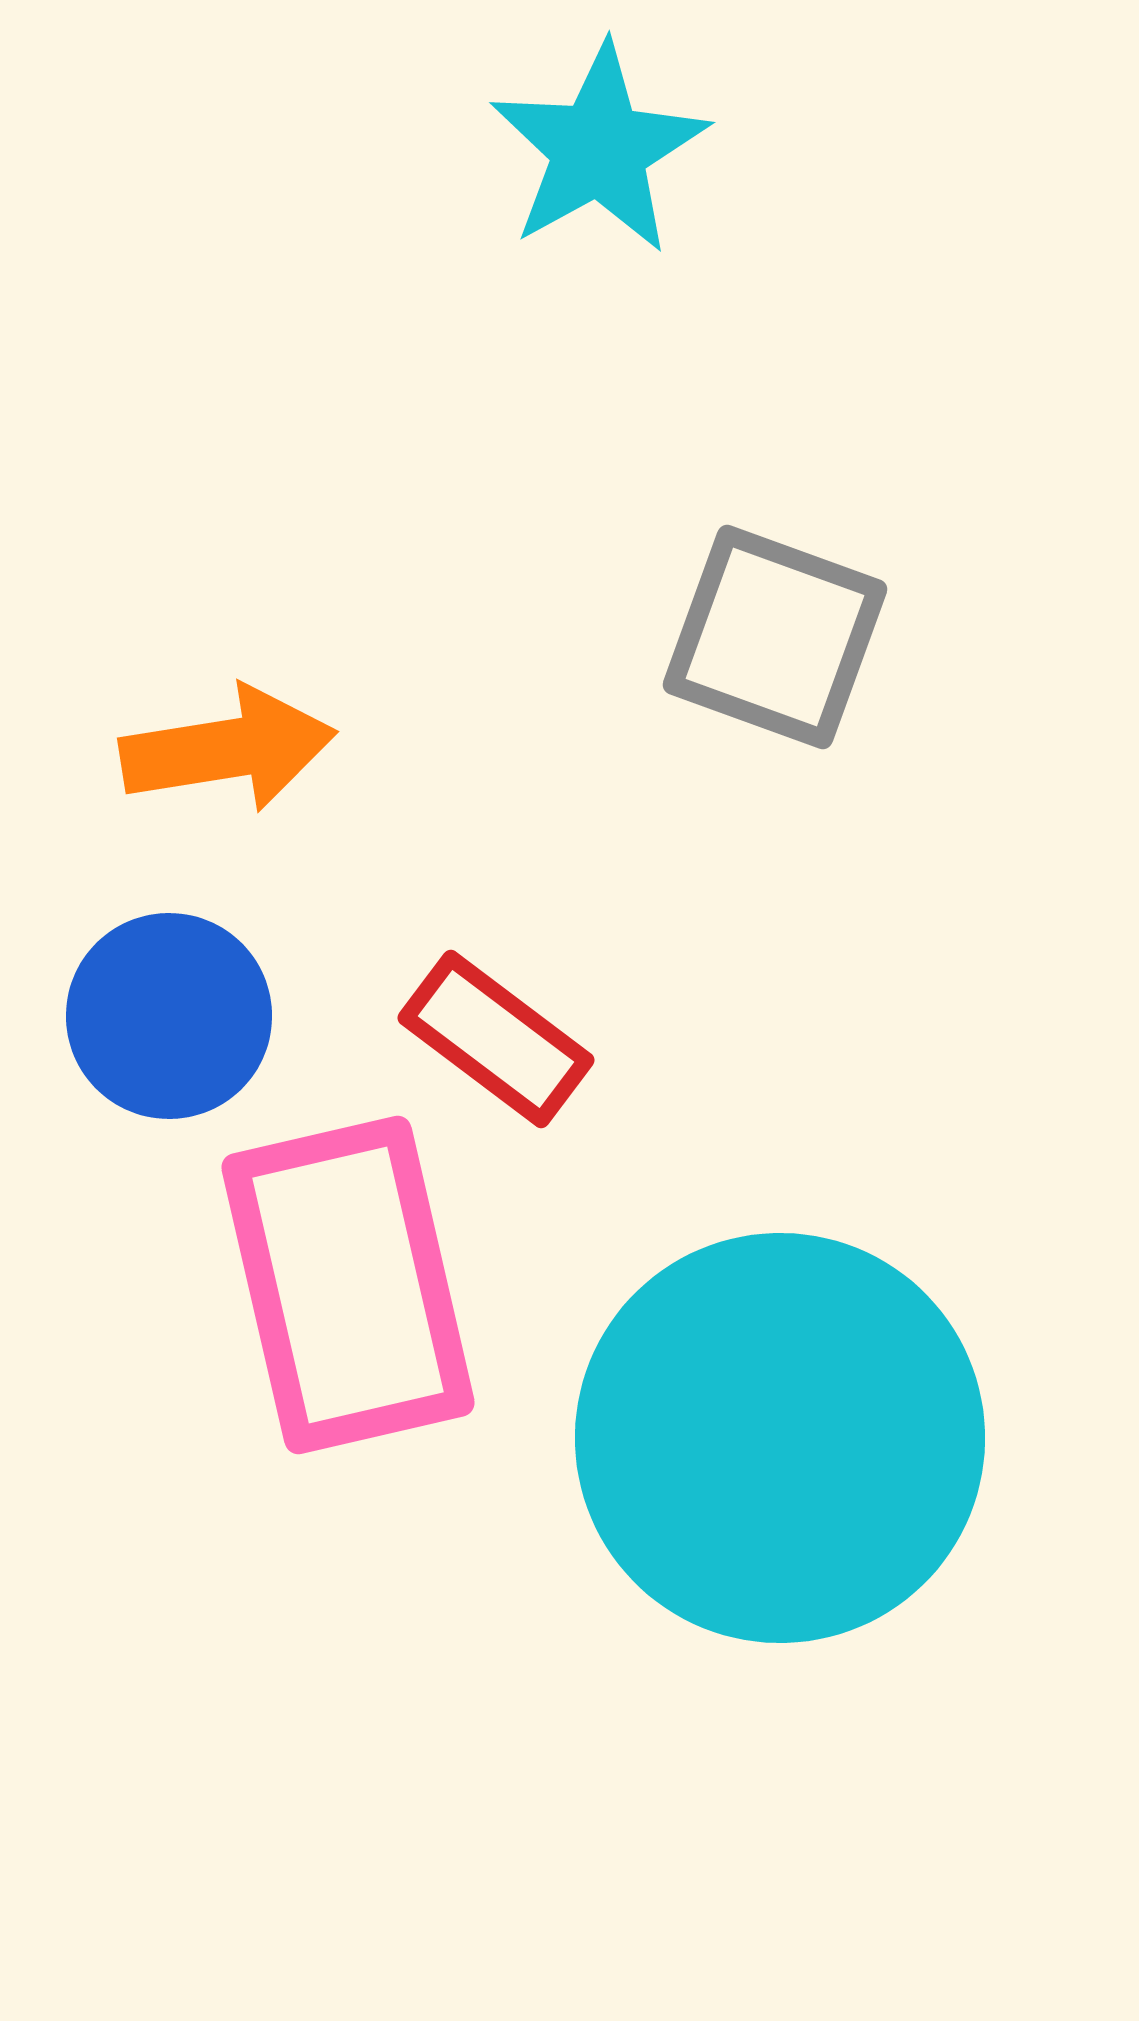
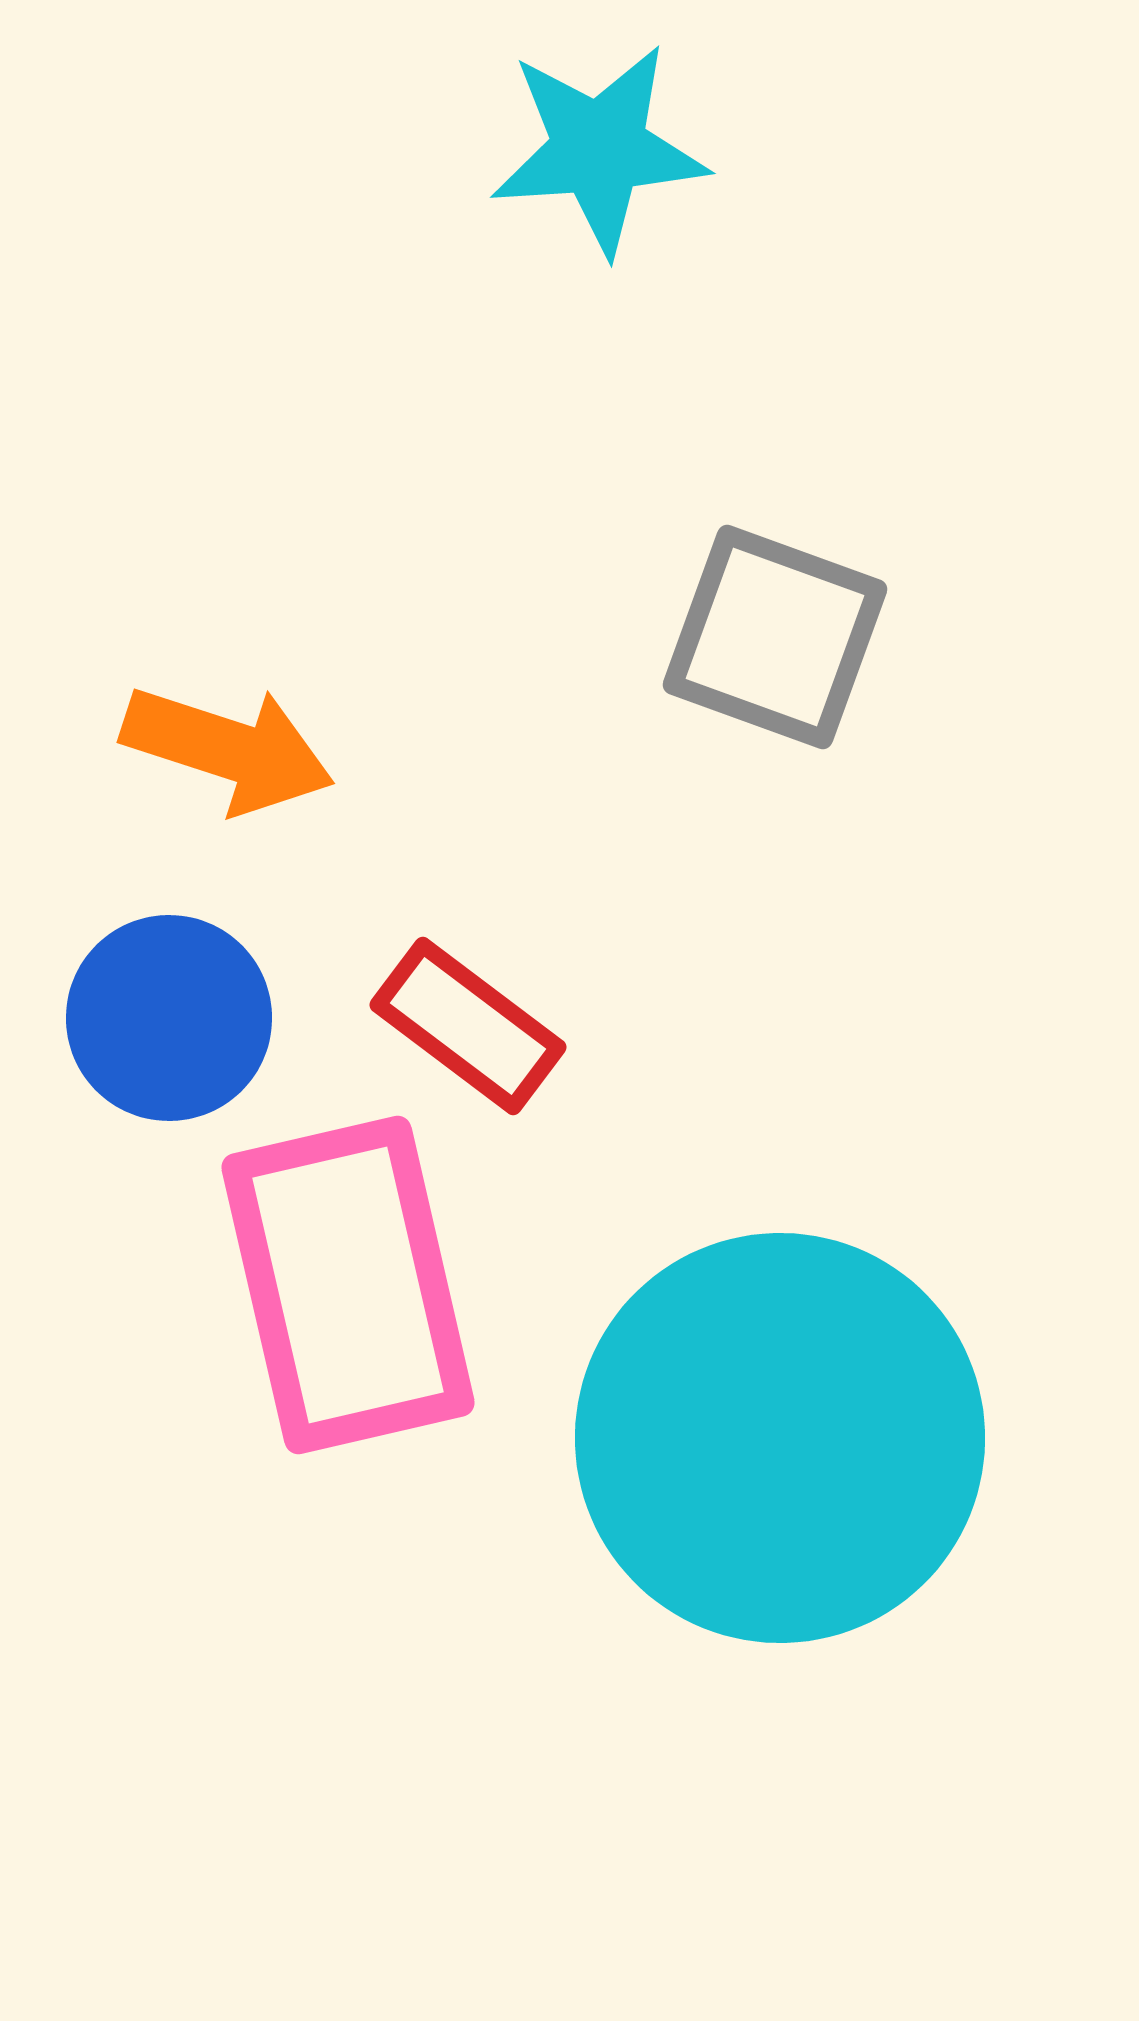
cyan star: rotated 25 degrees clockwise
orange arrow: rotated 27 degrees clockwise
blue circle: moved 2 px down
red rectangle: moved 28 px left, 13 px up
